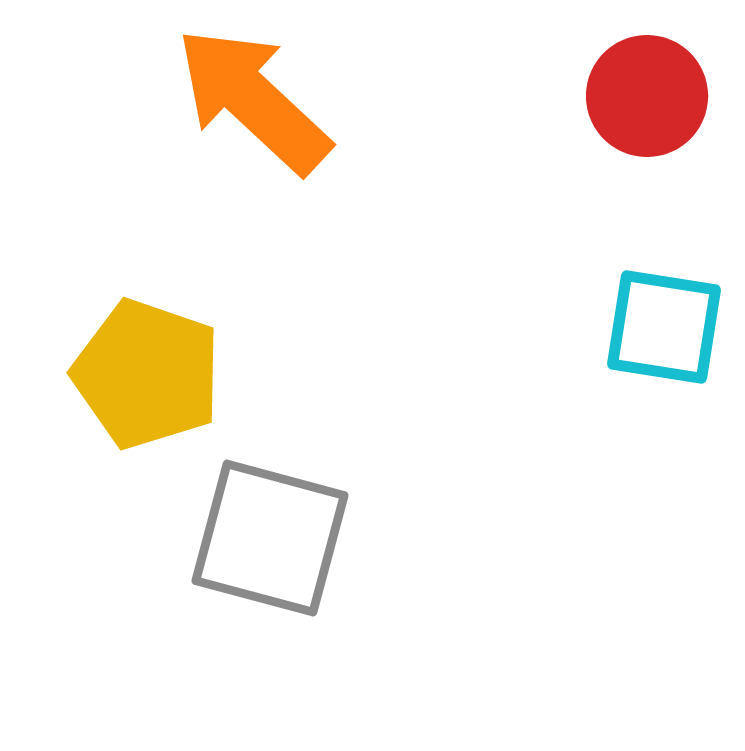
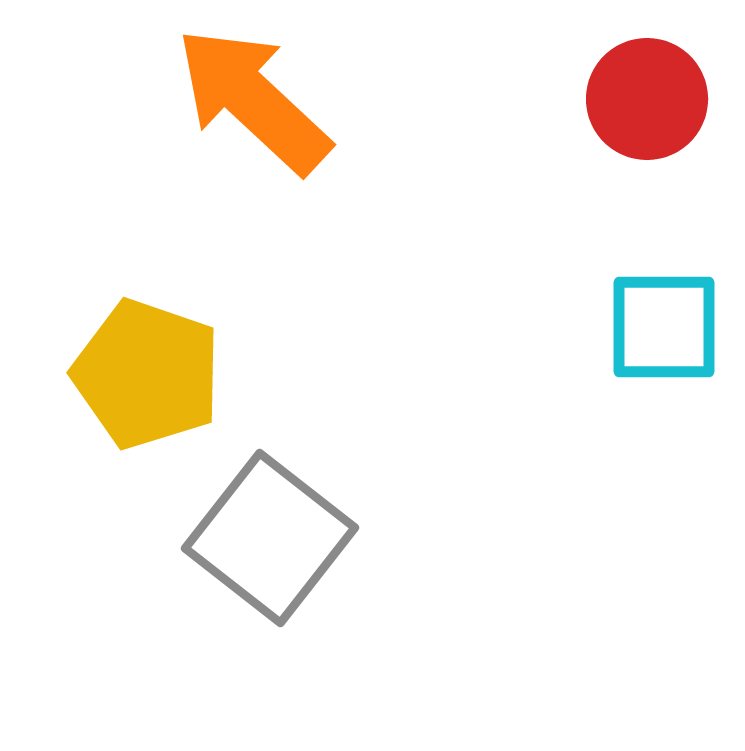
red circle: moved 3 px down
cyan square: rotated 9 degrees counterclockwise
gray square: rotated 23 degrees clockwise
